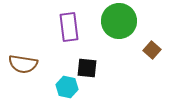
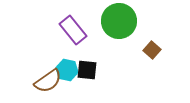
purple rectangle: moved 4 px right, 3 px down; rotated 32 degrees counterclockwise
brown semicircle: moved 25 px right, 17 px down; rotated 44 degrees counterclockwise
black square: moved 2 px down
cyan hexagon: moved 17 px up
